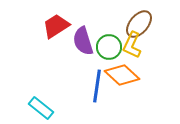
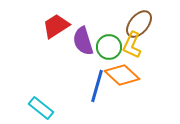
blue line: rotated 8 degrees clockwise
